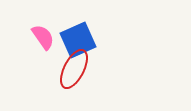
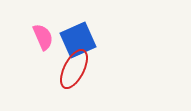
pink semicircle: rotated 12 degrees clockwise
